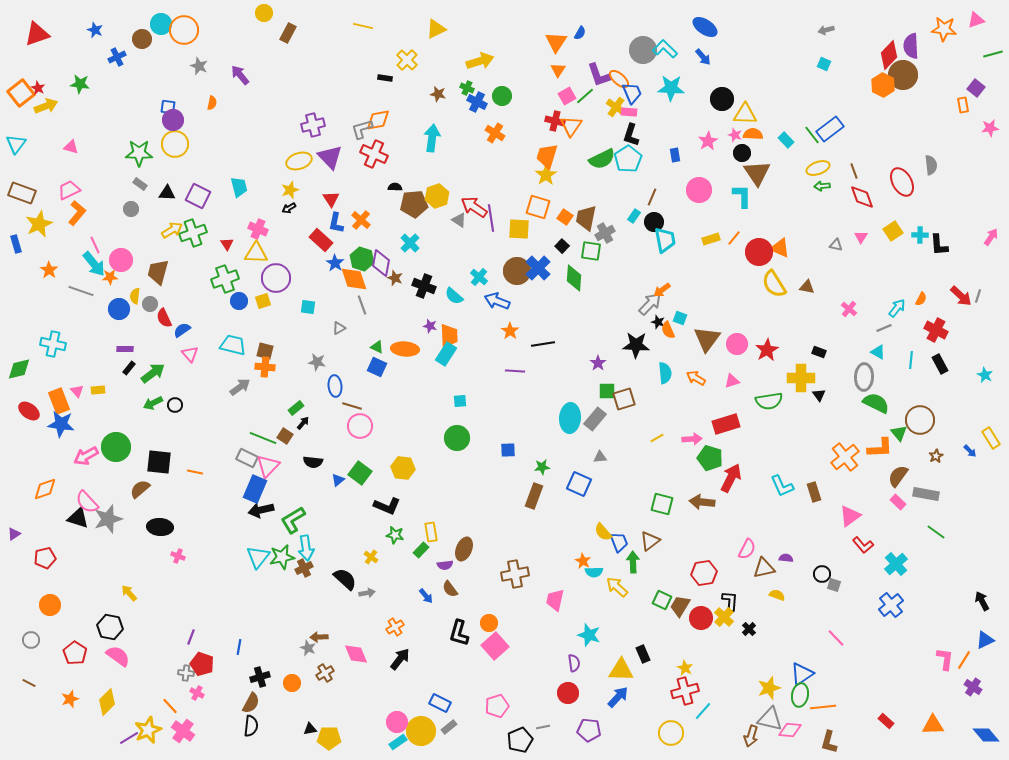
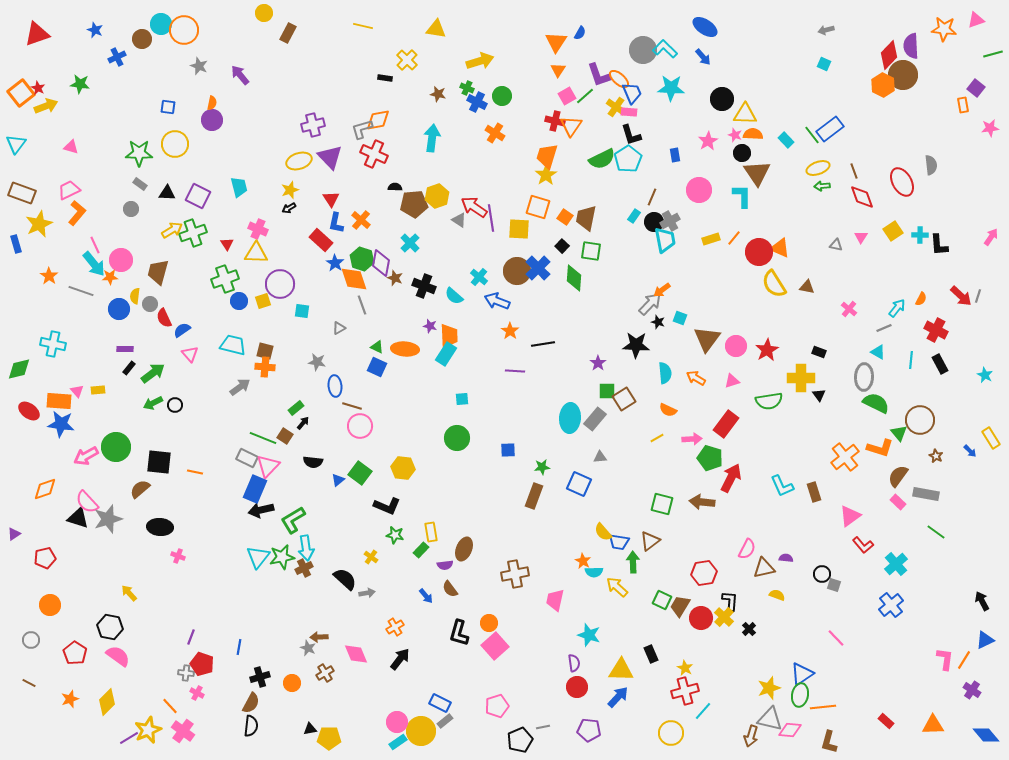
yellow triangle at (436, 29): rotated 35 degrees clockwise
purple circle at (173, 120): moved 39 px right
black L-shape at (631, 135): rotated 35 degrees counterclockwise
gray cross at (605, 233): moved 65 px right, 12 px up
orange star at (49, 270): moved 6 px down
purple circle at (276, 278): moved 4 px right, 6 px down
cyan square at (308, 307): moved 6 px left, 4 px down
orange semicircle at (668, 330): moved 80 px down; rotated 42 degrees counterclockwise
pink circle at (737, 344): moved 1 px left, 2 px down
brown square at (624, 399): rotated 15 degrees counterclockwise
orange rectangle at (59, 401): rotated 65 degrees counterclockwise
cyan square at (460, 401): moved 2 px right, 2 px up
red rectangle at (726, 424): rotated 36 degrees counterclockwise
orange L-shape at (880, 448): rotated 20 degrees clockwise
brown star at (936, 456): rotated 16 degrees counterclockwise
blue trapezoid at (619, 542): rotated 120 degrees clockwise
black rectangle at (643, 654): moved 8 px right
purple cross at (973, 687): moved 1 px left, 3 px down
red circle at (568, 693): moved 9 px right, 6 px up
gray rectangle at (449, 727): moved 4 px left, 6 px up
